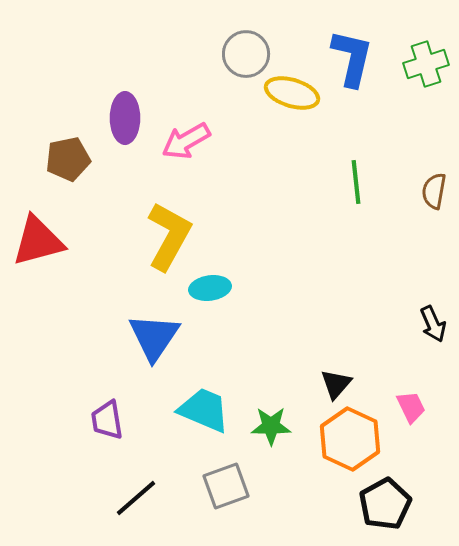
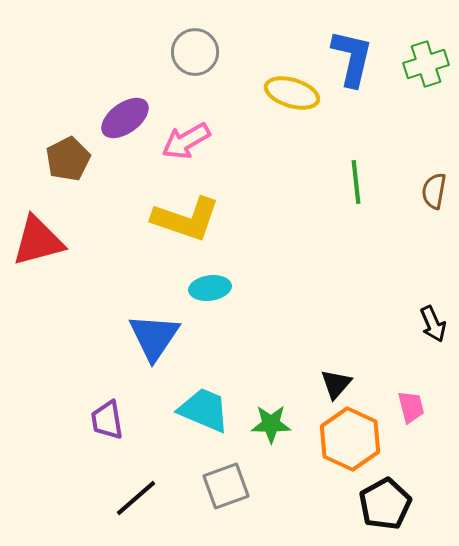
gray circle: moved 51 px left, 2 px up
purple ellipse: rotated 54 degrees clockwise
brown pentagon: rotated 15 degrees counterclockwise
yellow L-shape: moved 17 px right, 17 px up; rotated 80 degrees clockwise
pink trapezoid: rotated 12 degrees clockwise
green star: moved 2 px up
